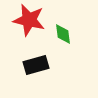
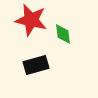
red star: moved 2 px right
